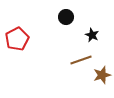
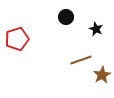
black star: moved 4 px right, 6 px up
red pentagon: rotated 10 degrees clockwise
brown star: rotated 12 degrees counterclockwise
